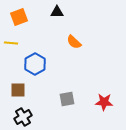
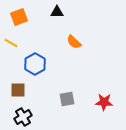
yellow line: rotated 24 degrees clockwise
